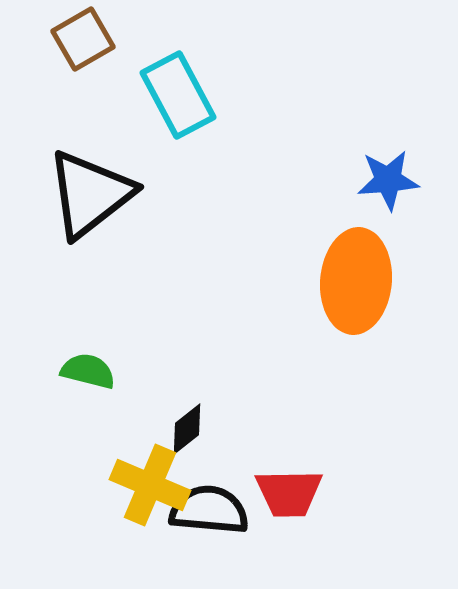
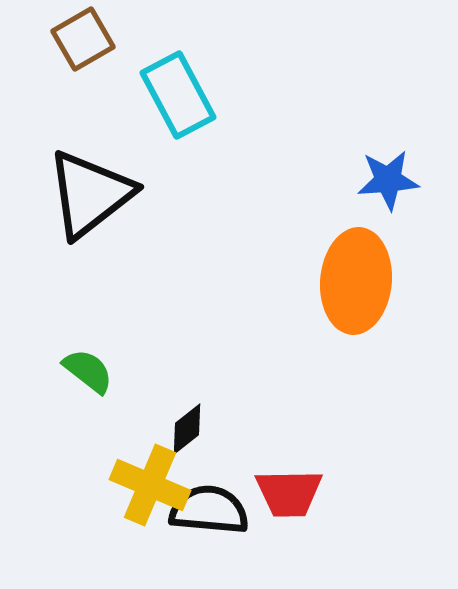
green semicircle: rotated 24 degrees clockwise
